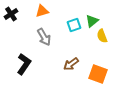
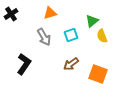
orange triangle: moved 8 px right, 2 px down
cyan square: moved 3 px left, 10 px down
